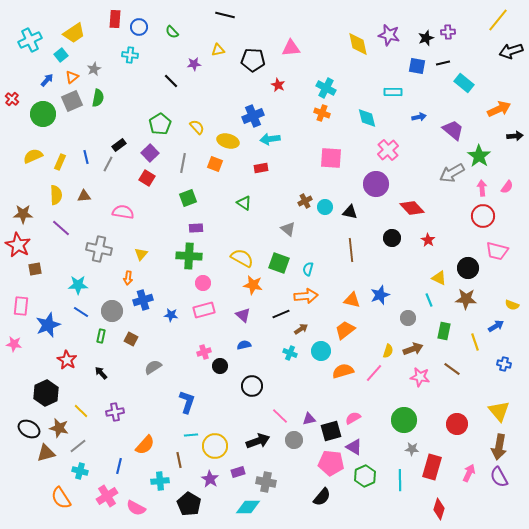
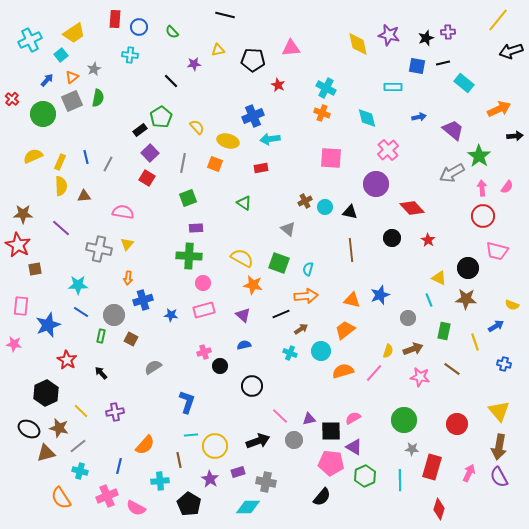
cyan rectangle at (393, 92): moved 5 px up
green pentagon at (160, 124): moved 1 px right, 7 px up
black rectangle at (119, 145): moved 21 px right, 15 px up
yellow semicircle at (56, 195): moved 5 px right, 9 px up
yellow triangle at (141, 254): moved 14 px left, 10 px up
gray circle at (112, 311): moved 2 px right, 4 px down
black square at (331, 431): rotated 15 degrees clockwise
pink cross at (107, 496): rotated 10 degrees clockwise
